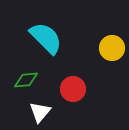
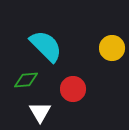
cyan semicircle: moved 8 px down
white triangle: rotated 10 degrees counterclockwise
